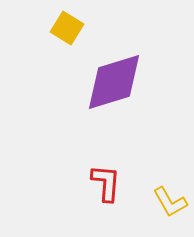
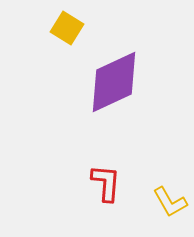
purple diamond: rotated 8 degrees counterclockwise
